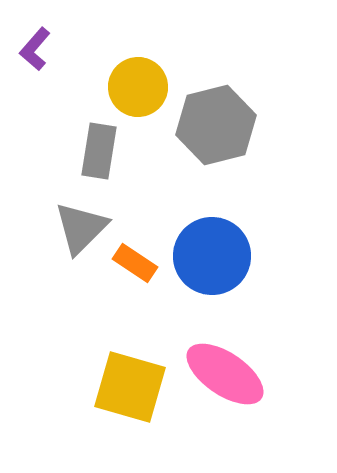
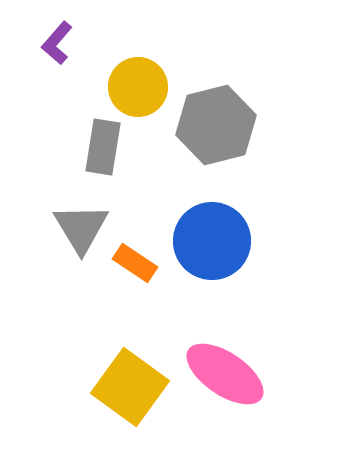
purple L-shape: moved 22 px right, 6 px up
gray rectangle: moved 4 px right, 4 px up
gray triangle: rotated 16 degrees counterclockwise
blue circle: moved 15 px up
yellow square: rotated 20 degrees clockwise
